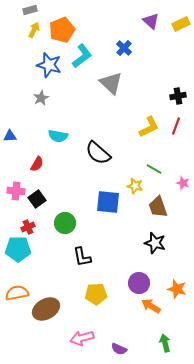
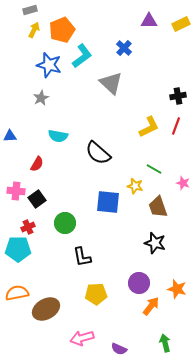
purple triangle: moved 2 px left; rotated 42 degrees counterclockwise
orange arrow: rotated 96 degrees clockwise
